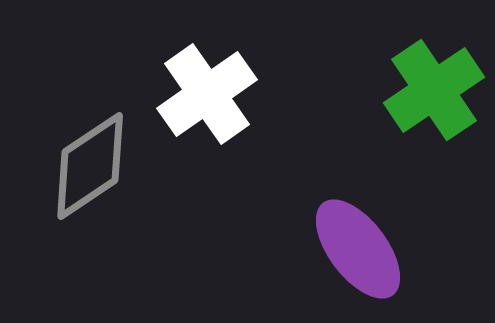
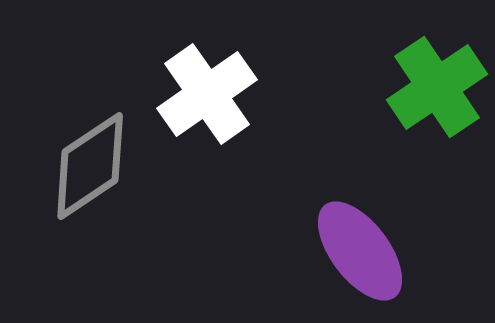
green cross: moved 3 px right, 3 px up
purple ellipse: moved 2 px right, 2 px down
